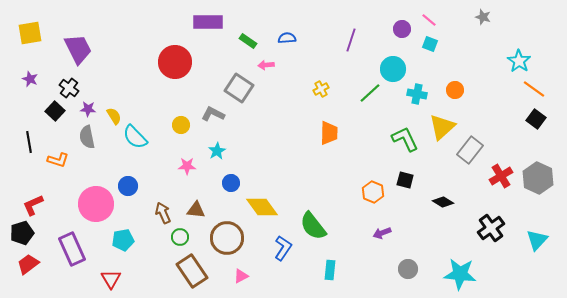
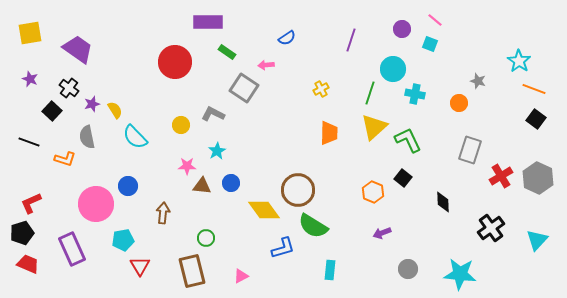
gray star at (483, 17): moved 5 px left, 64 px down
pink line at (429, 20): moved 6 px right
blue semicircle at (287, 38): rotated 150 degrees clockwise
green rectangle at (248, 41): moved 21 px left, 11 px down
purple trapezoid at (78, 49): rotated 28 degrees counterclockwise
gray square at (239, 88): moved 5 px right
orange line at (534, 89): rotated 15 degrees counterclockwise
orange circle at (455, 90): moved 4 px right, 13 px down
green line at (370, 93): rotated 30 degrees counterclockwise
cyan cross at (417, 94): moved 2 px left
purple star at (88, 109): moved 4 px right, 5 px up; rotated 21 degrees counterclockwise
black square at (55, 111): moved 3 px left
yellow semicircle at (114, 116): moved 1 px right, 6 px up
yellow triangle at (442, 127): moved 68 px left
green L-shape at (405, 139): moved 3 px right, 1 px down
black line at (29, 142): rotated 60 degrees counterclockwise
gray rectangle at (470, 150): rotated 20 degrees counterclockwise
orange L-shape at (58, 160): moved 7 px right, 1 px up
black square at (405, 180): moved 2 px left, 2 px up; rotated 24 degrees clockwise
black diamond at (443, 202): rotated 55 degrees clockwise
red L-shape at (33, 205): moved 2 px left, 2 px up
yellow diamond at (262, 207): moved 2 px right, 3 px down
brown triangle at (196, 210): moved 6 px right, 24 px up
brown arrow at (163, 213): rotated 30 degrees clockwise
green semicircle at (313, 226): rotated 20 degrees counterclockwise
green circle at (180, 237): moved 26 px right, 1 px down
brown circle at (227, 238): moved 71 px right, 48 px up
blue L-shape at (283, 248): rotated 40 degrees clockwise
red trapezoid at (28, 264): rotated 60 degrees clockwise
brown rectangle at (192, 271): rotated 20 degrees clockwise
red triangle at (111, 279): moved 29 px right, 13 px up
